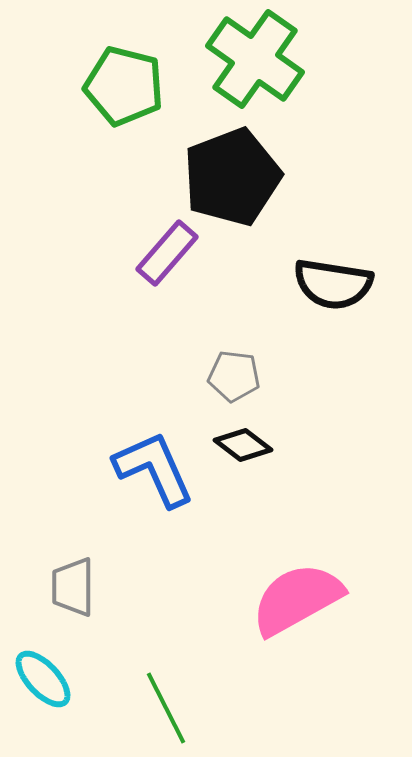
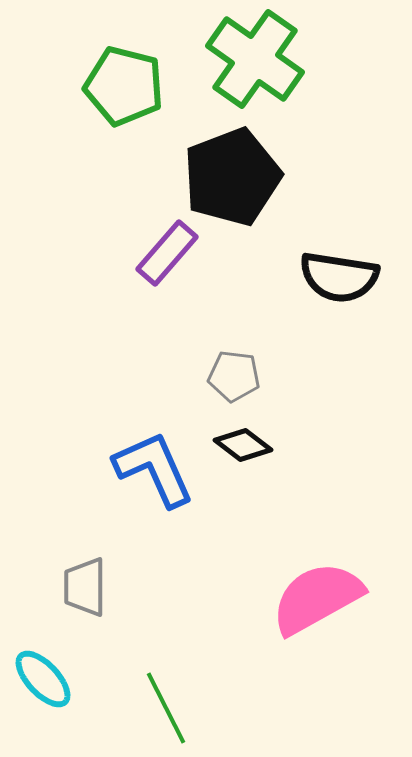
black semicircle: moved 6 px right, 7 px up
gray trapezoid: moved 12 px right
pink semicircle: moved 20 px right, 1 px up
